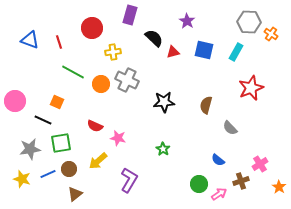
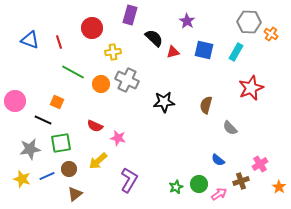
green star: moved 13 px right, 38 px down; rotated 16 degrees clockwise
blue line: moved 1 px left, 2 px down
